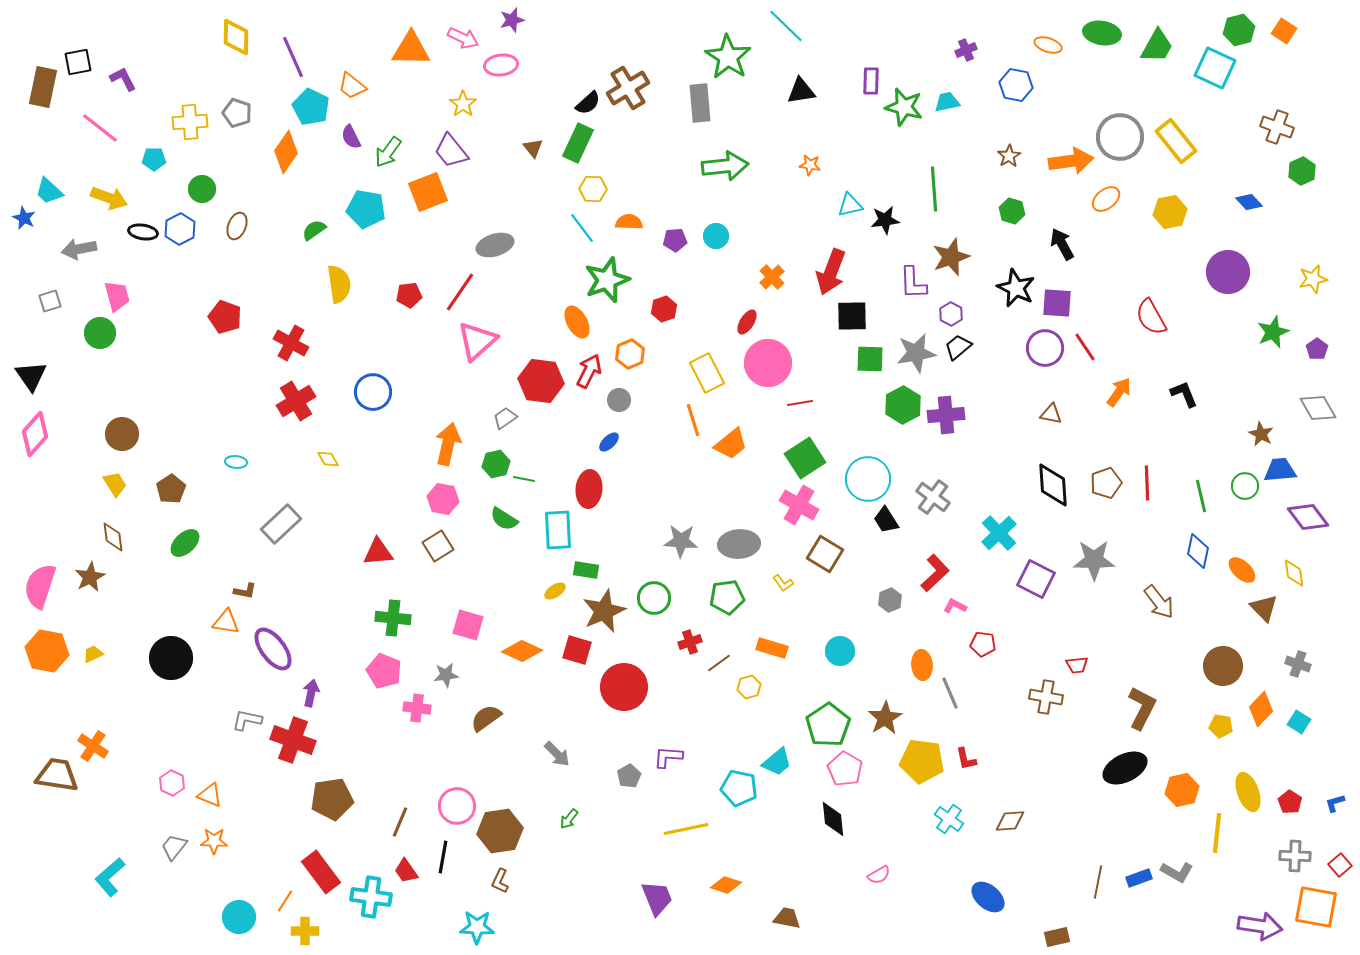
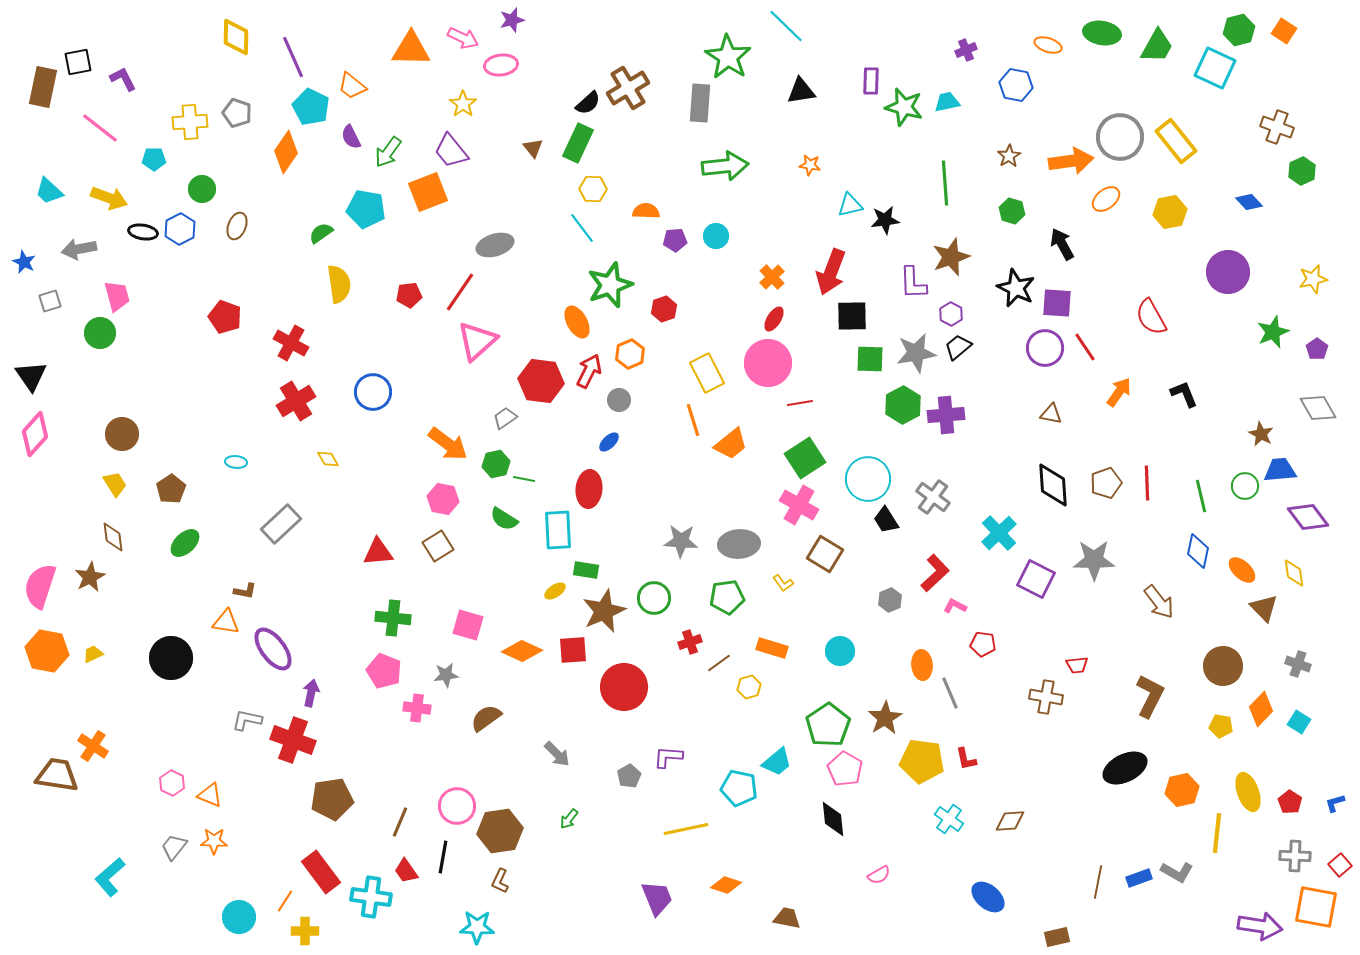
gray rectangle at (700, 103): rotated 9 degrees clockwise
green line at (934, 189): moved 11 px right, 6 px up
blue star at (24, 218): moved 44 px down
orange semicircle at (629, 222): moved 17 px right, 11 px up
green semicircle at (314, 230): moved 7 px right, 3 px down
green star at (607, 280): moved 3 px right, 5 px down
red ellipse at (747, 322): moved 27 px right, 3 px up
orange arrow at (448, 444): rotated 114 degrees clockwise
red square at (577, 650): moved 4 px left; rotated 20 degrees counterclockwise
brown L-shape at (1142, 708): moved 8 px right, 12 px up
